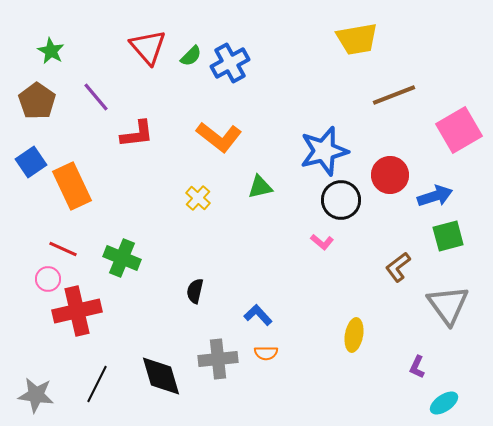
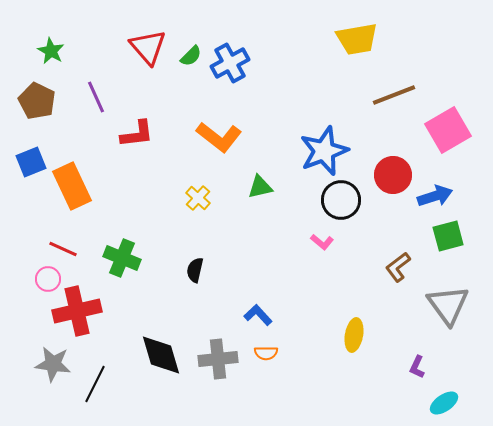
purple line: rotated 16 degrees clockwise
brown pentagon: rotated 9 degrees counterclockwise
pink square: moved 11 px left
blue star: rotated 6 degrees counterclockwise
blue square: rotated 12 degrees clockwise
red circle: moved 3 px right
black semicircle: moved 21 px up
black diamond: moved 21 px up
black line: moved 2 px left
gray star: moved 17 px right, 31 px up
